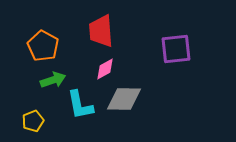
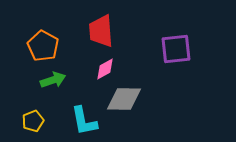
cyan L-shape: moved 4 px right, 16 px down
